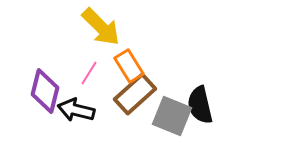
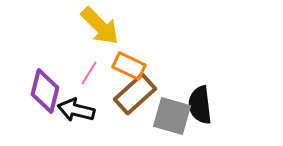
yellow arrow: moved 1 px left, 1 px up
orange rectangle: rotated 32 degrees counterclockwise
black semicircle: rotated 6 degrees clockwise
gray square: rotated 6 degrees counterclockwise
